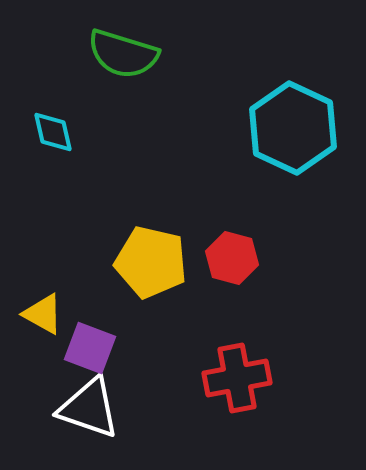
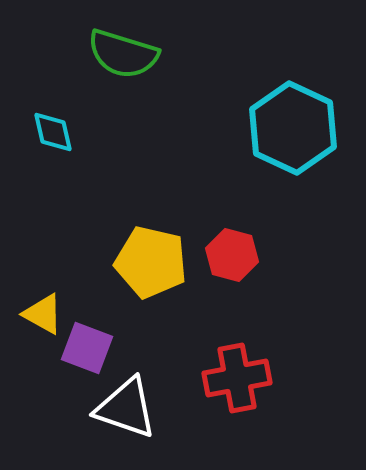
red hexagon: moved 3 px up
purple square: moved 3 px left
white triangle: moved 37 px right
